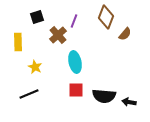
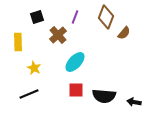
purple line: moved 1 px right, 4 px up
brown semicircle: moved 1 px left, 1 px up
cyan ellipse: rotated 55 degrees clockwise
yellow star: moved 1 px left, 1 px down
black arrow: moved 5 px right
